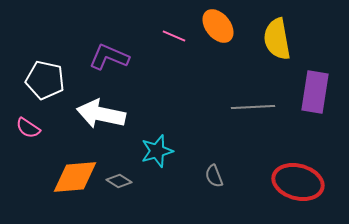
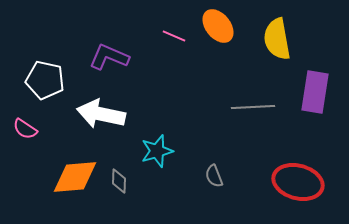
pink semicircle: moved 3 px left, 1 px down
gray diamond: rotated 60 degrees clockwise
